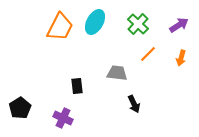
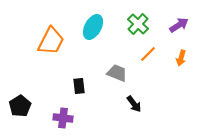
cyan ellipse: moved 2 px left, 5 px down
orange trapezoid: moved 9 px left, 14 px down
gray trapezoid: rotated 15 degrees clockwise
black rectangle: moved 2 px right
black arrow: rotated 12 degrees counterclockwise
black pentagon: moved 2 px up
purple cross: rotated 18 degrees counterclockwise
